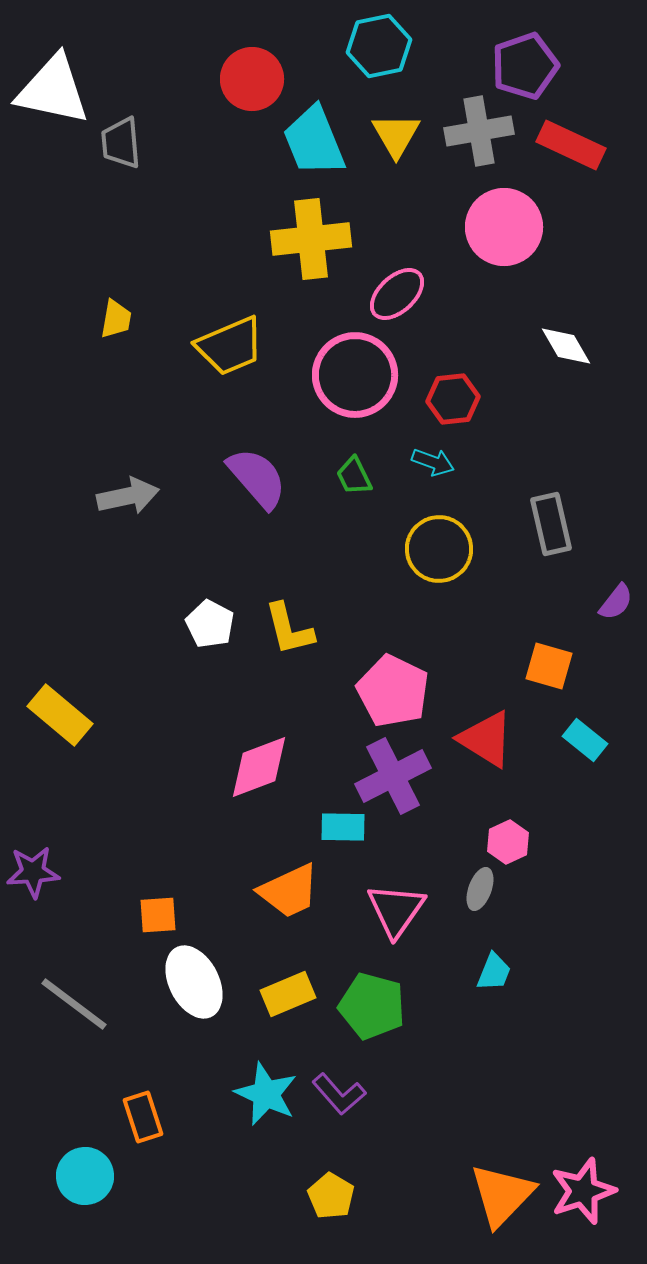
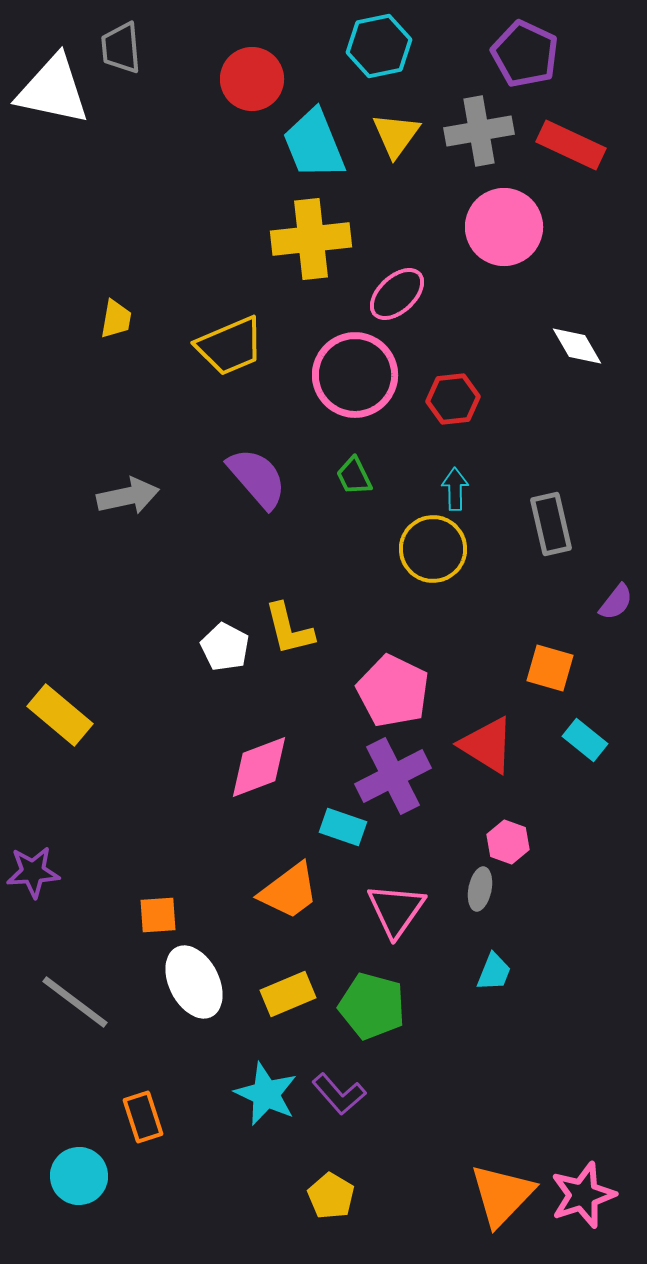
purple pentagon at (525, 66): moved 12 px up; rotated 28 degrees counterclockwise
yellow triangle at (396, 135): rotated 6 degrees clockwise
cyan trapezoid at (314, 141): moved 3 px down
gray trapezoid at (121, 143): moved 95 px up
white diamond at (566, 346): moved 11 px right
cyan arrow at (433, 462): moved 22 px right, 27 px down; rotated 111 degrees counterclockwise
yellow circle at (439, 549): moved 6 px left
white pentagon at (210, 624): moved 15 px right, 23 px down
orange square at (549, 666): moved 1 px right, 2 px down
red triangle at (486, 739): moved 1 px right, 6 px down
cyan rectangle at (343, 827): rotated 18 degrees clockwise
pink hexagon at (508, 842): rotated 15 degrees counterclockwise
gray ellipse at (480, 889): rotated 9 degrees counterclockwise
orange trapezoid at (289, 891): rotated 12 degrees counterclockwise
gray line at (74, 1004): moved 1 px right, 2 px up
cyan circle at (85, 1176): moved 6 px left
pink star at (583, 1191): moved 4 px down
